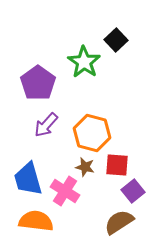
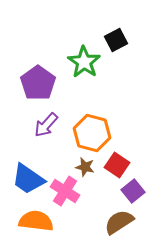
black square: rotated 15 degrees clockwise
red square: rotated 30 degrees clockwise
blue trapezoid: rotated 39 degrees counterclockwise
